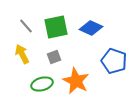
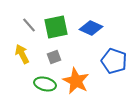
gray line: moved 3 px right, 1 px up
green ellipse: moved 3 px right; rotated 30 degrees clockwise
